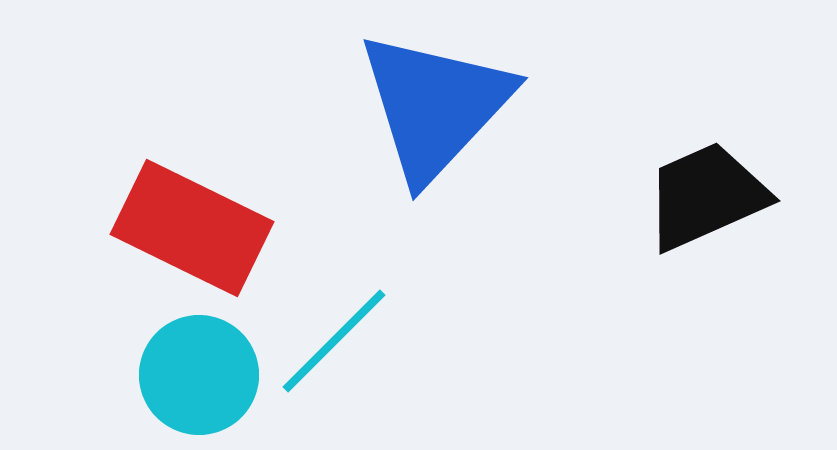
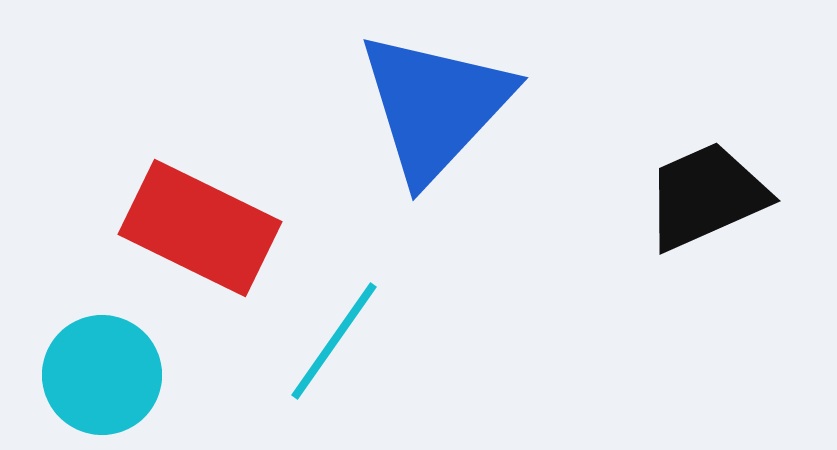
red rectangle: moved 8 px right
cyan line: rotated 10 degrees counterclockwise
cyan circle: moved 97 px left
